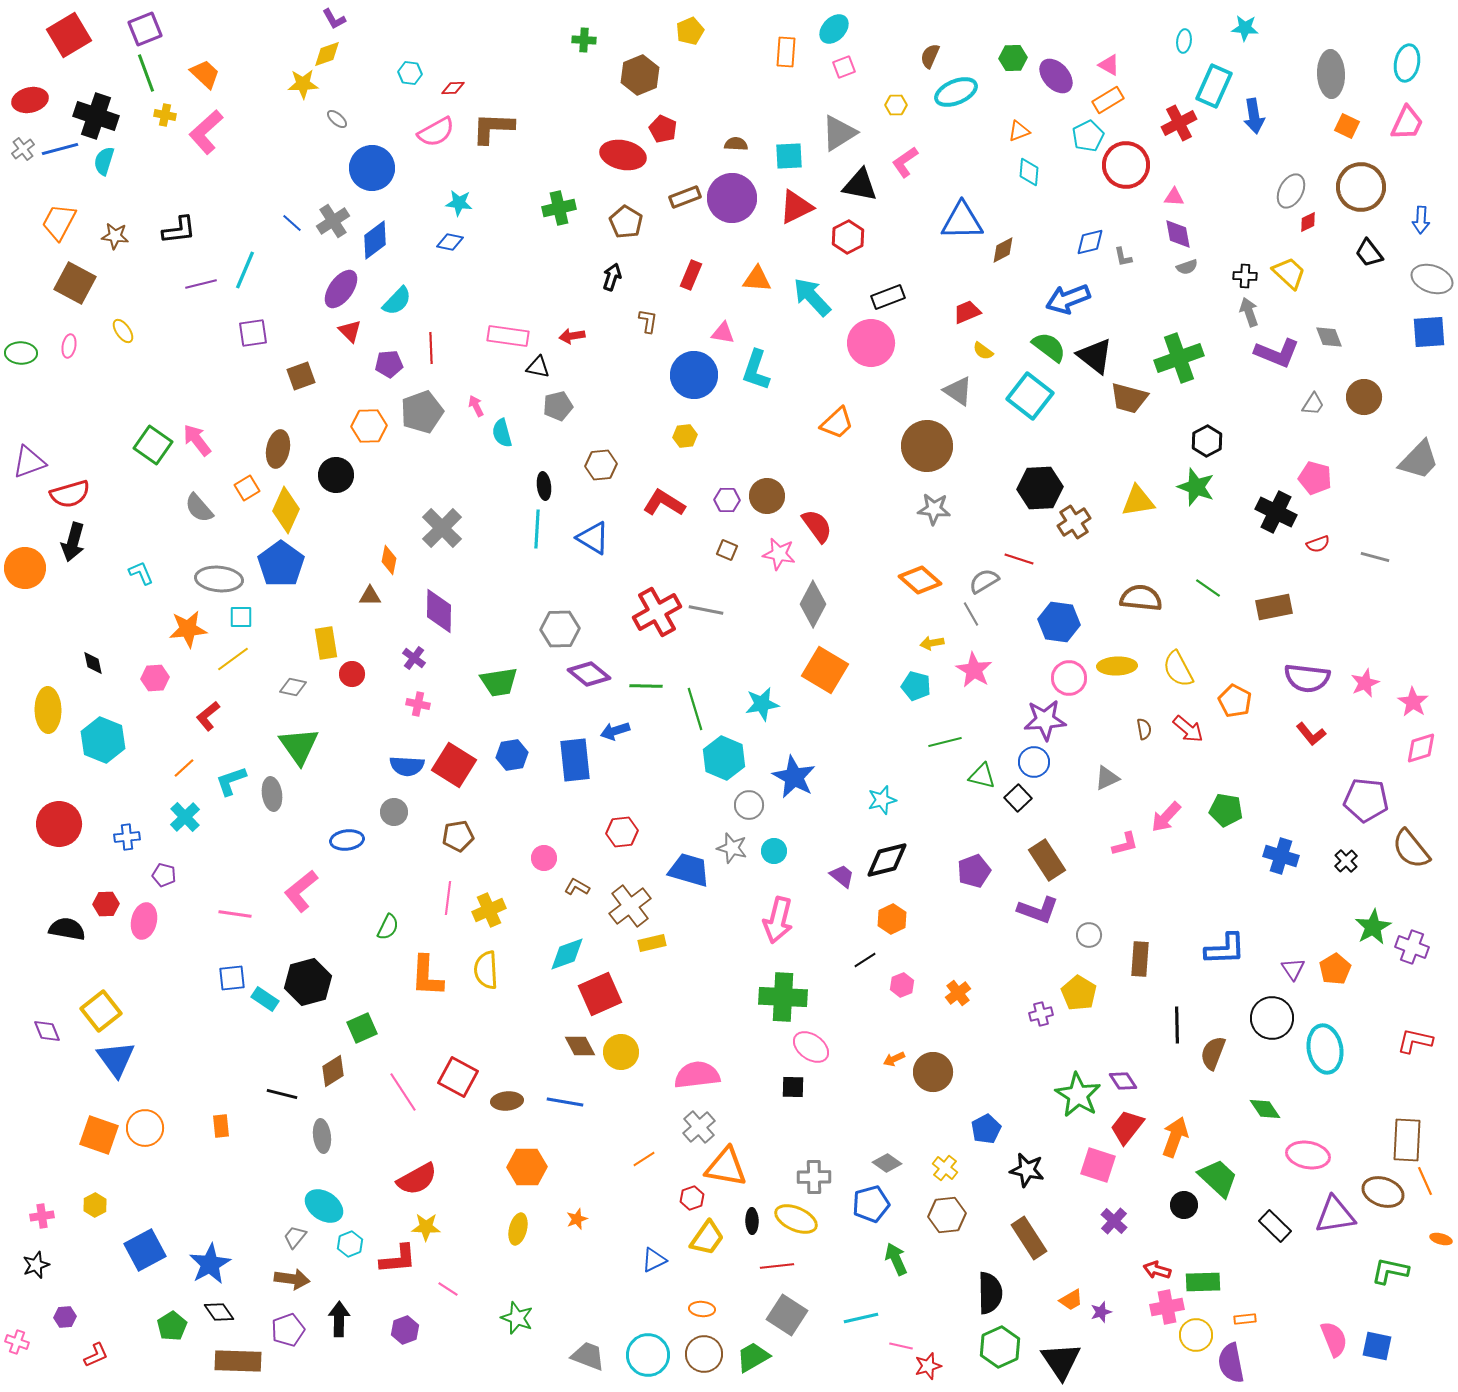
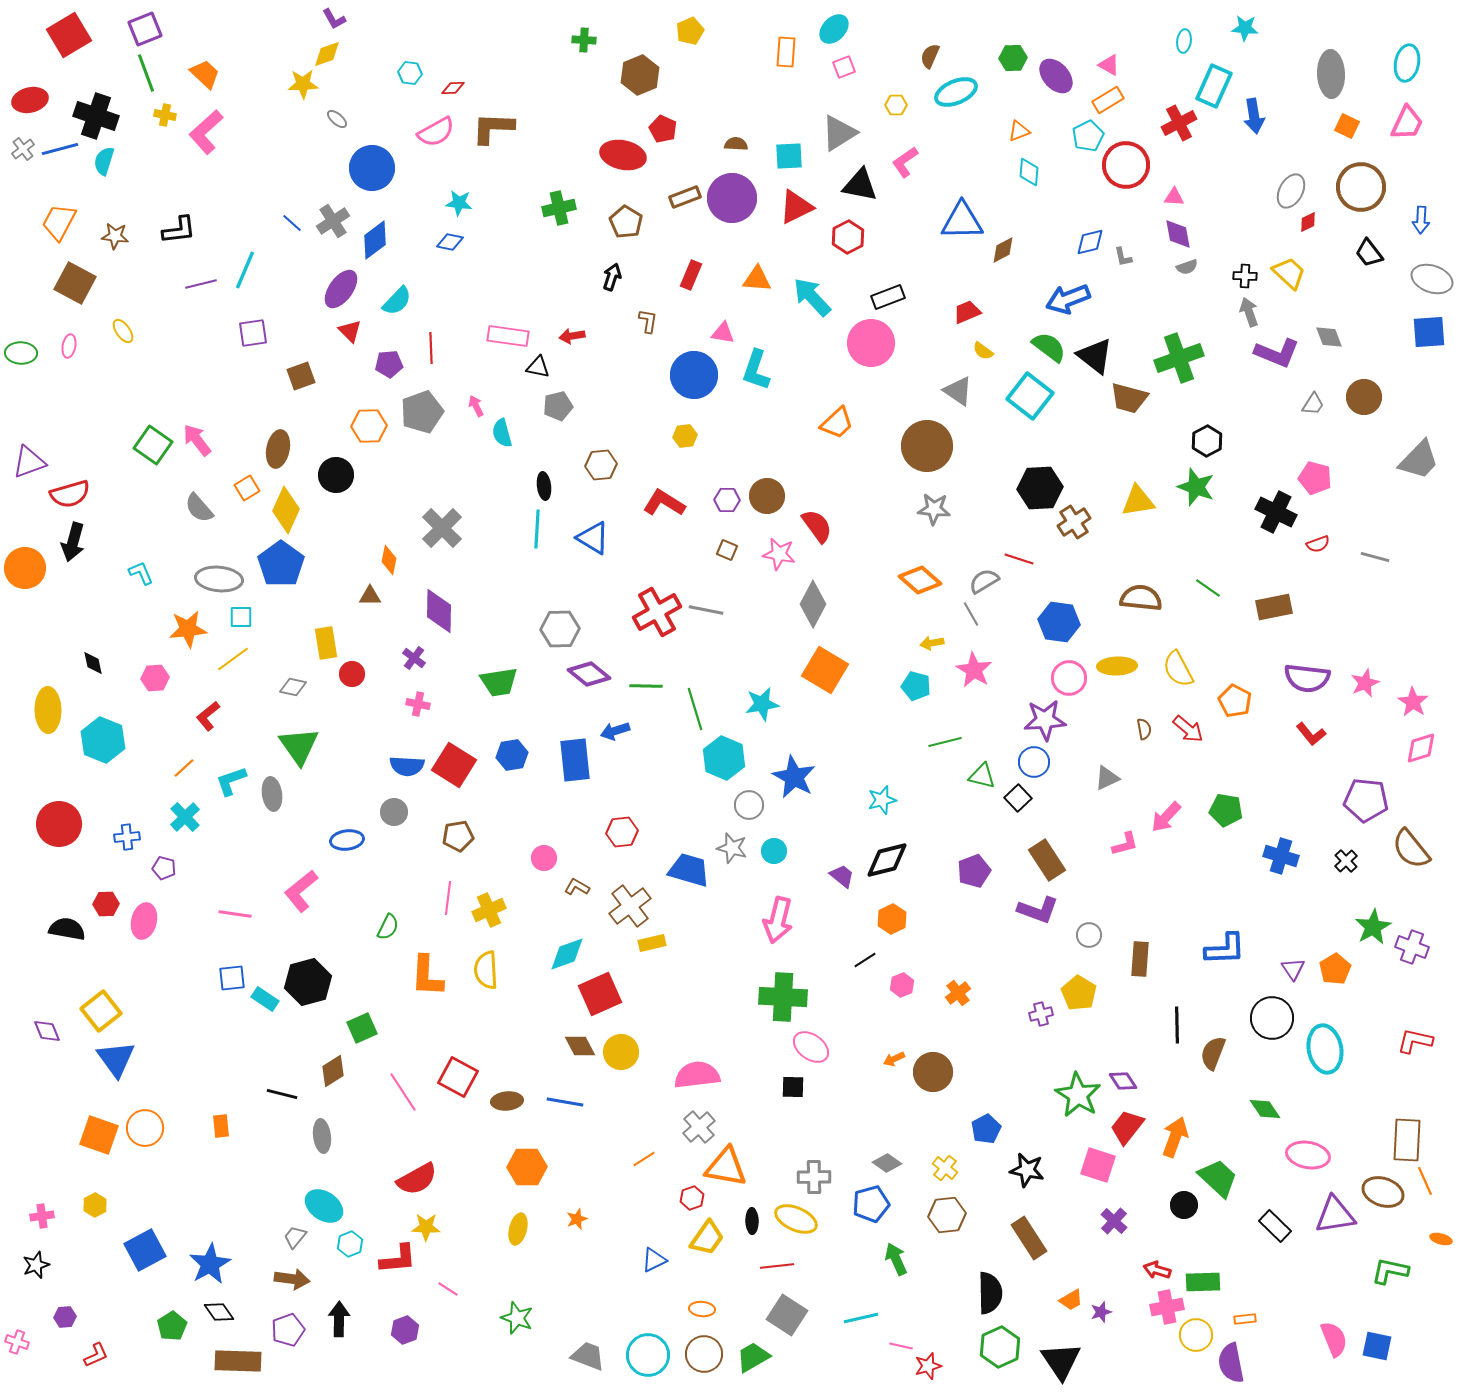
purple pentagon at (164, 875): moved 7 px up
